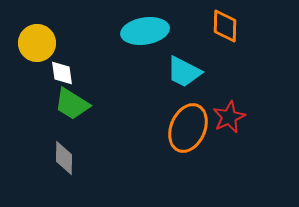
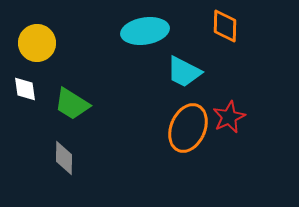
white diamond: moved 37 px left, 16 px down
